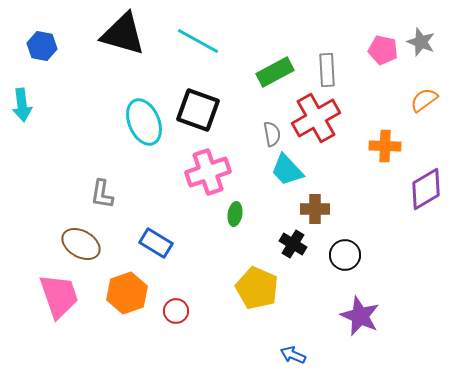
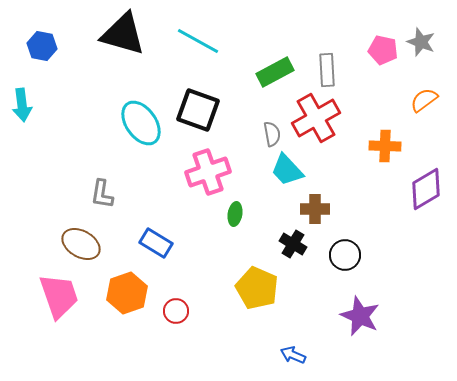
cyan ellipse: moved 3 px left, 1 px down; rotated 12 degrees counterclockwise
